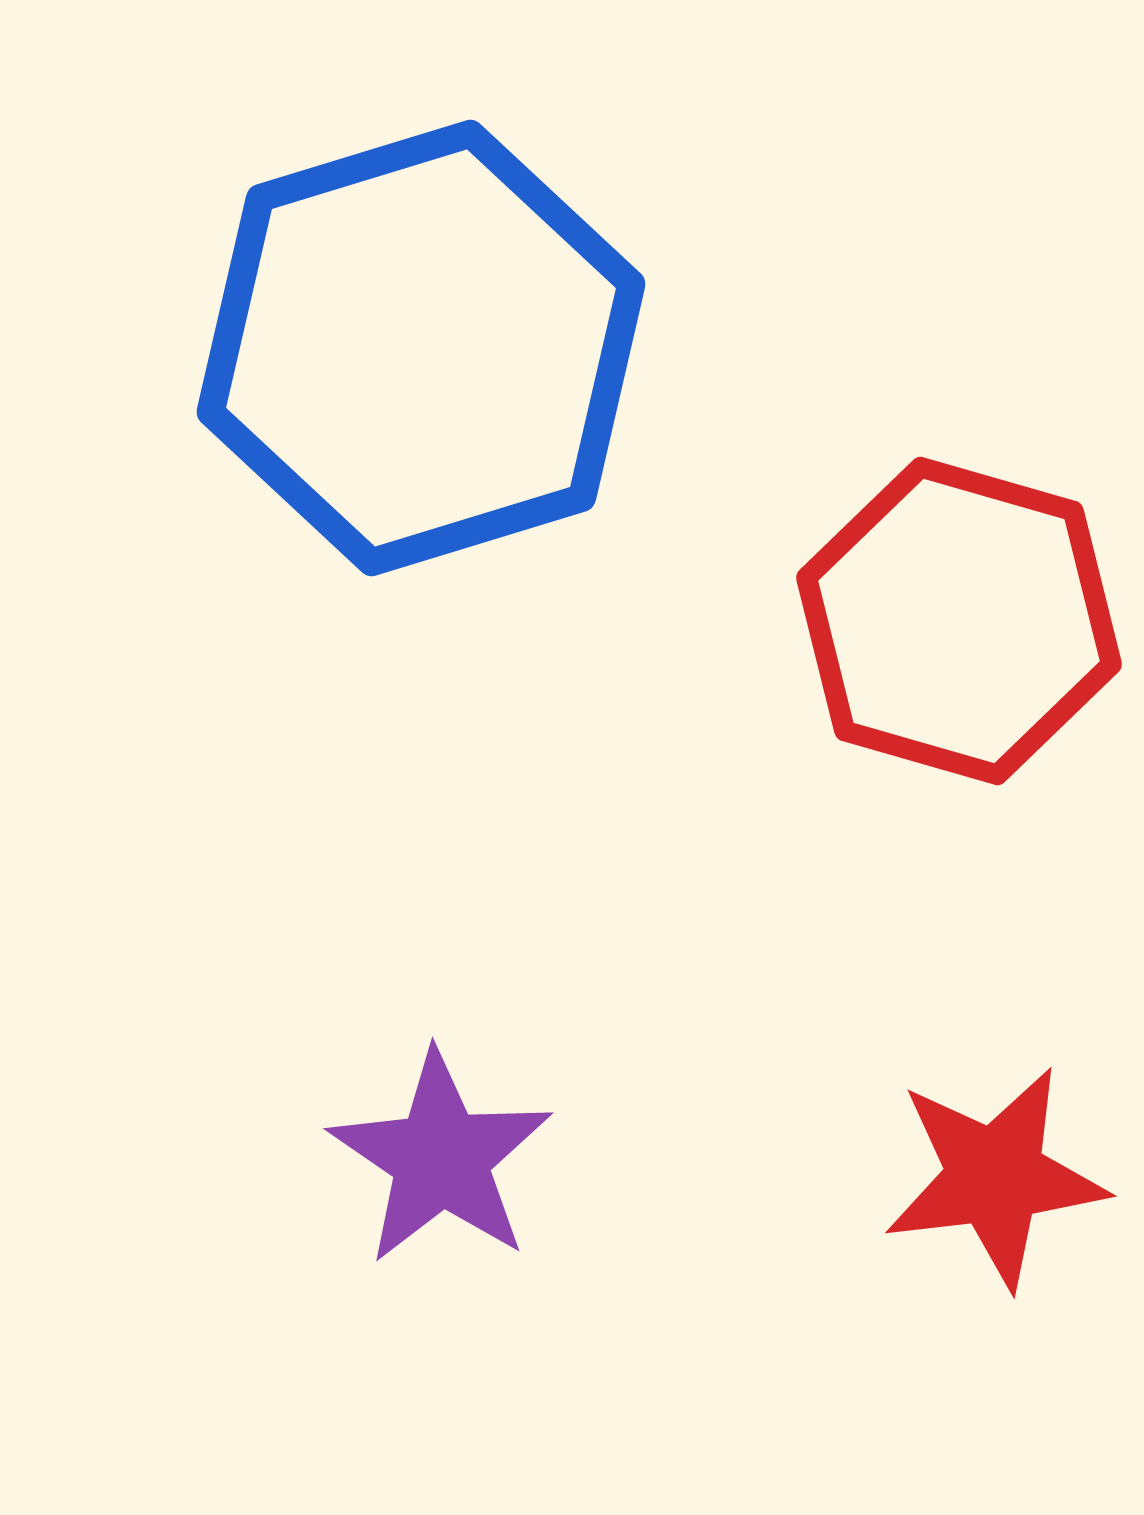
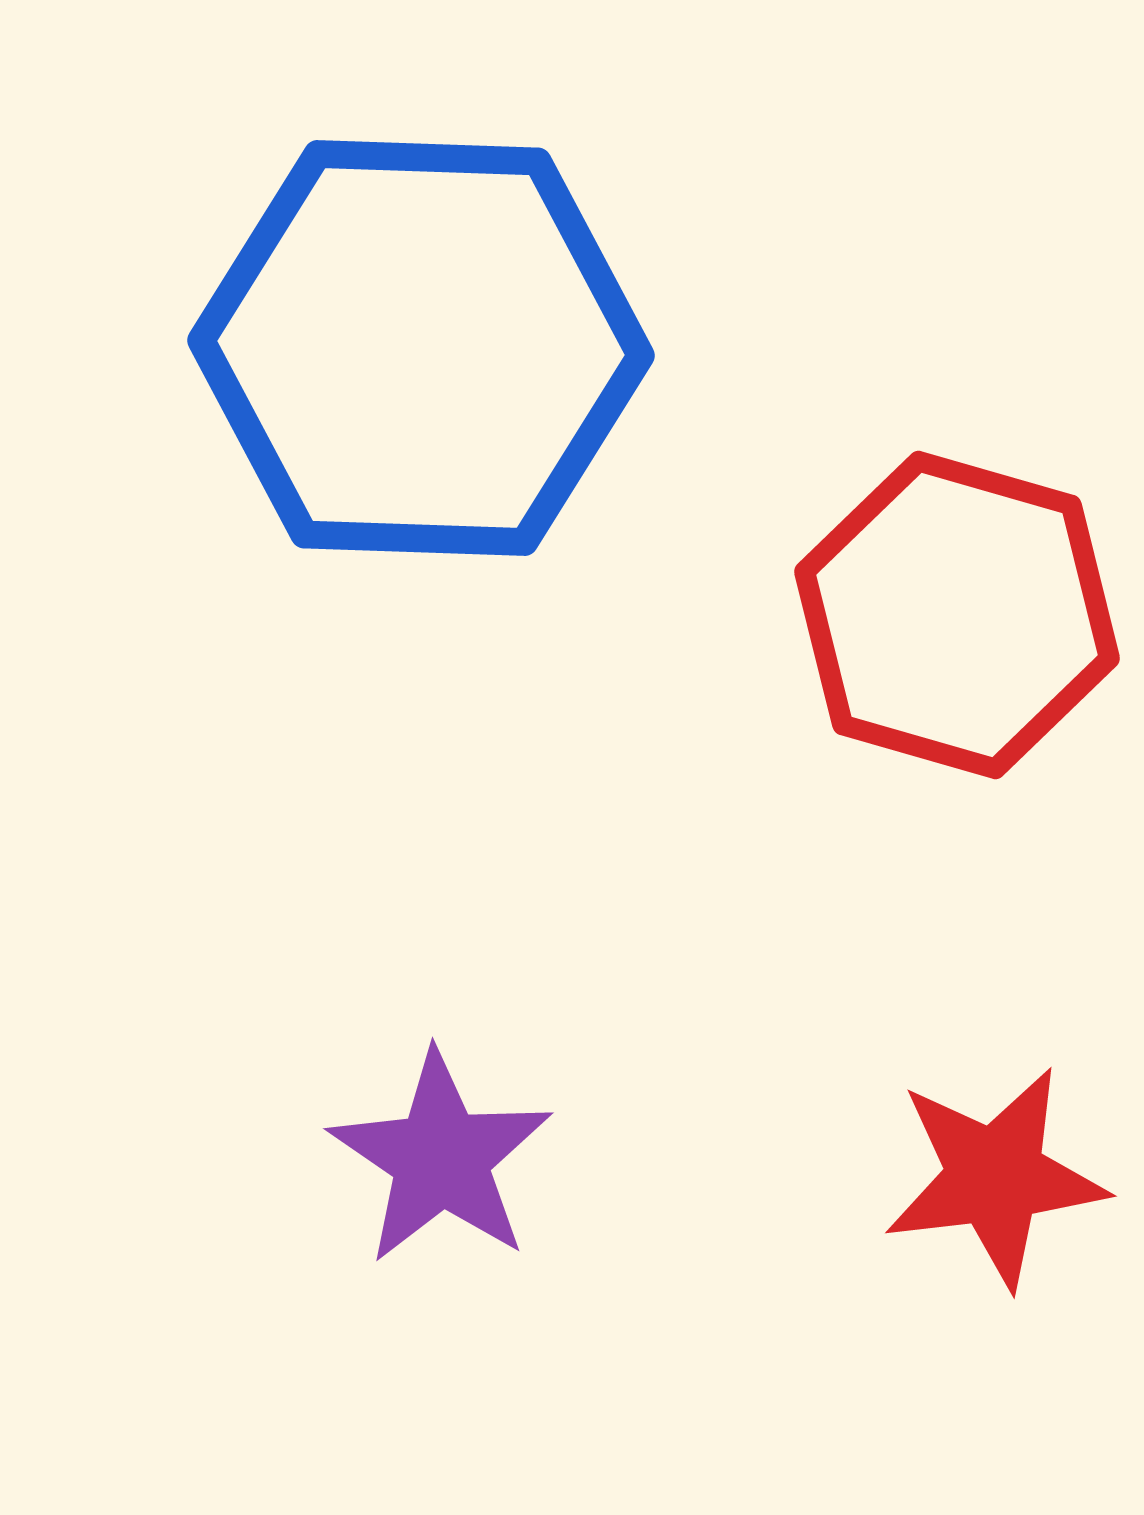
blue hexagon: rotated 19 degrees clockwise
red hexagon: moved 2 px left, 6 px up
